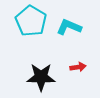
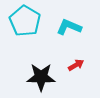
cyan pentagon: moved 6 px left
red arrow: moved 2 px left, 2 px up; rotated 21 degrees counterclockwise
